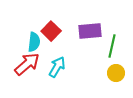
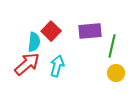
cyan arrow: moved 1 px up; rotated 15 degrees counterclockwise
